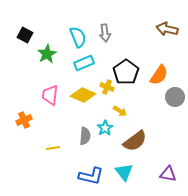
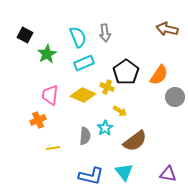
orange cross: moved 14 px right
